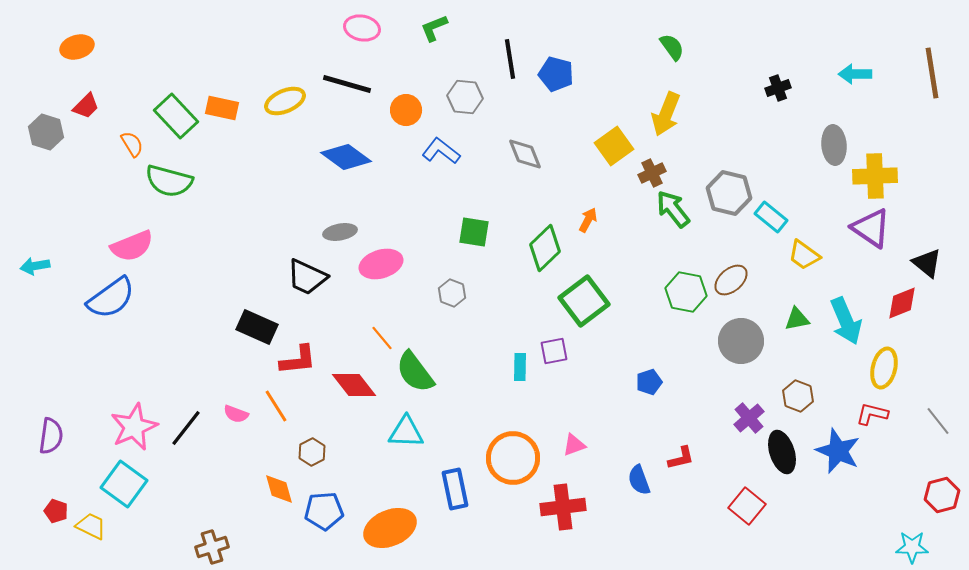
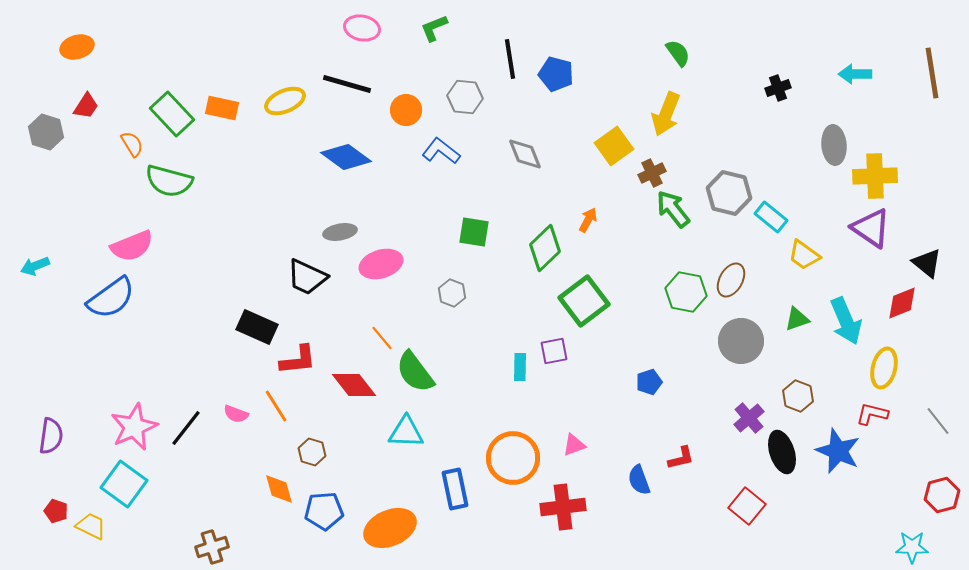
green semicircle at (672, 47): moved 6 px right, 6 px down
red trapezoid at (86, 106): rotated 12 degrees counterclockwise
green rectangle at (176, 116): moved 4 px left, 2 px up
cyan arrow at (35, 266): rotated 12 degrees counterclockwise
brown ellipse at (731, 280): rotated 20 degrees counterclockwise
green triangle at (797, 319): rotated 8 degrees counterclockwise
brown hexagon at (312, 452): rotated 16 degrees counterclockwise
